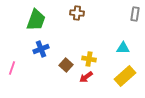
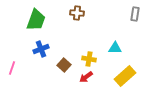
cyan triangle: moved 8 px left
brown square: moved 2 px left
